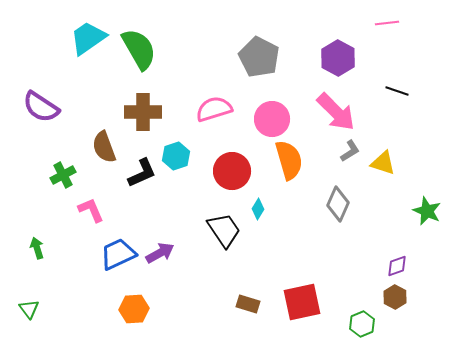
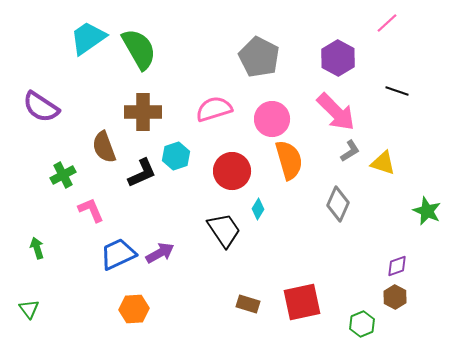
pink line: rotated 35 degrees counterclockwise
